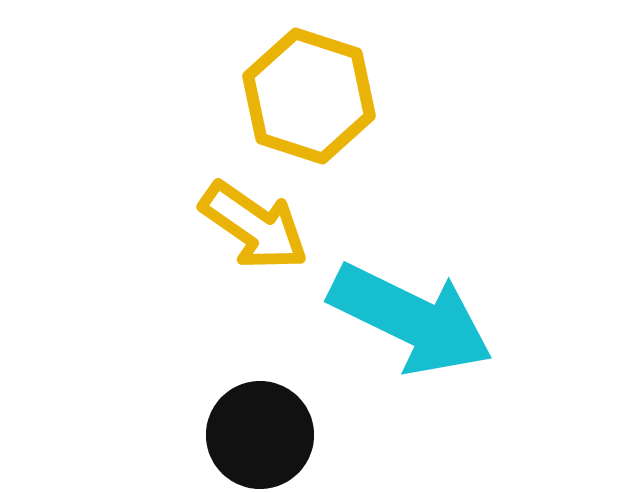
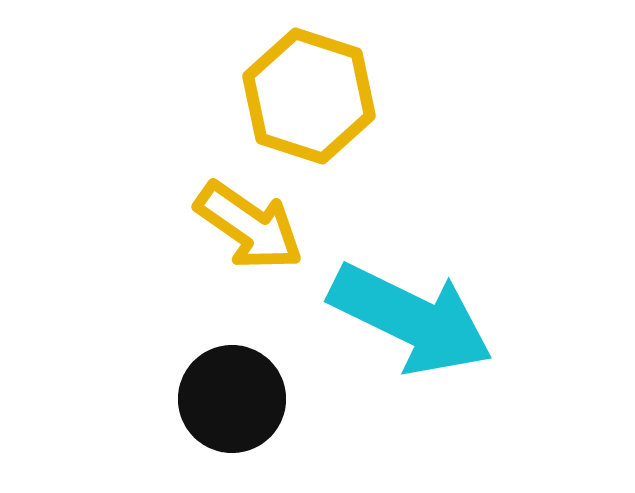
yellow arrow: moved 5 px left
black circle: moved 28 px left, 36 px up
